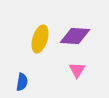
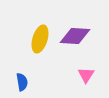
pink triangle: moved 9 px right, 5 px down
blue semicircle: rotated 18 degrees counterclockwise
